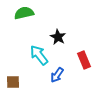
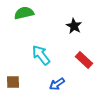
black star: moved 16 px right, 11 px up
cyan arrow: moved 2 px right
red rectangle: rotated 24 degrees counterclockwise
blue arrow: moved 9 px down; rotated 21 degrees clockwise
